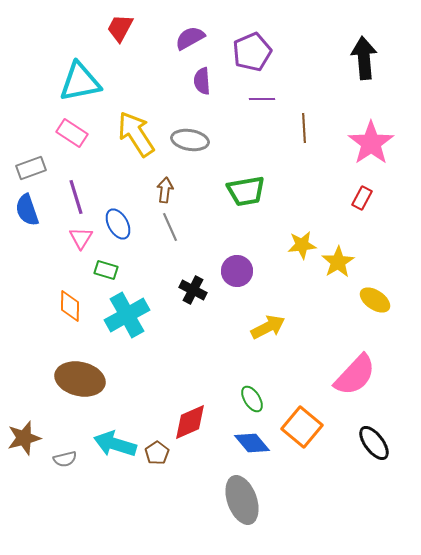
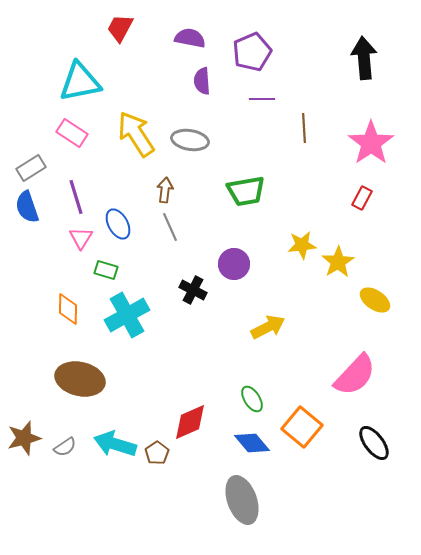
purple semicircle at (190, 38): rotated 40 degrees clockwise
gray rectangle at (31, 168): rotated 12 degrees counterclockwise
blue semicircle at (27, 210): moved 3 px up
purple circle at (237, 271): moved 3 px left, 7 px up
orange diamond at (70, 306): moved 2 px left, 3 px down
gray semicircle at (65, 459): moved 12 px up; rotated 20 degrees counterclockwise
